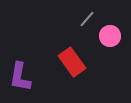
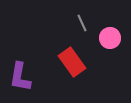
gray line: moved 5 px left, 4 px down; rotated 66 degrees counterclockwise
pink circle: moved 2 px down
